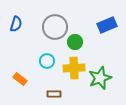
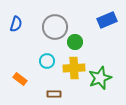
blue rectangle: moved 5 px up
